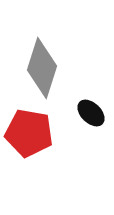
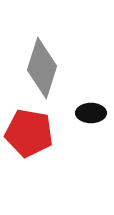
black ellipse: rotated 44 degrees counterclockwise
